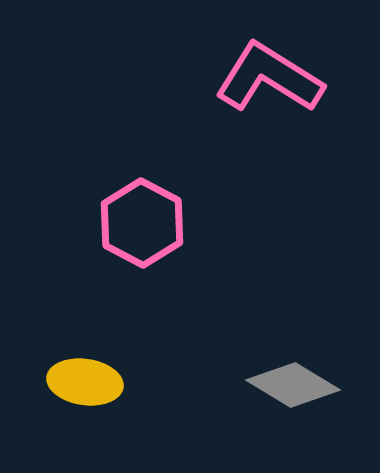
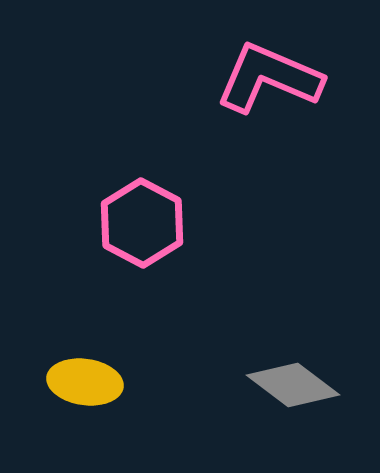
pink L-shape: rotated 9 degrees counterclockwise
gray diamond: rotated 6 degrees clockwise
